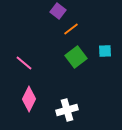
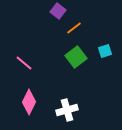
orange line: moved 3 px right, 1 px up
cyan square: rotated 16 degrees counterclockwise
pink diamond: moved 3 px down
